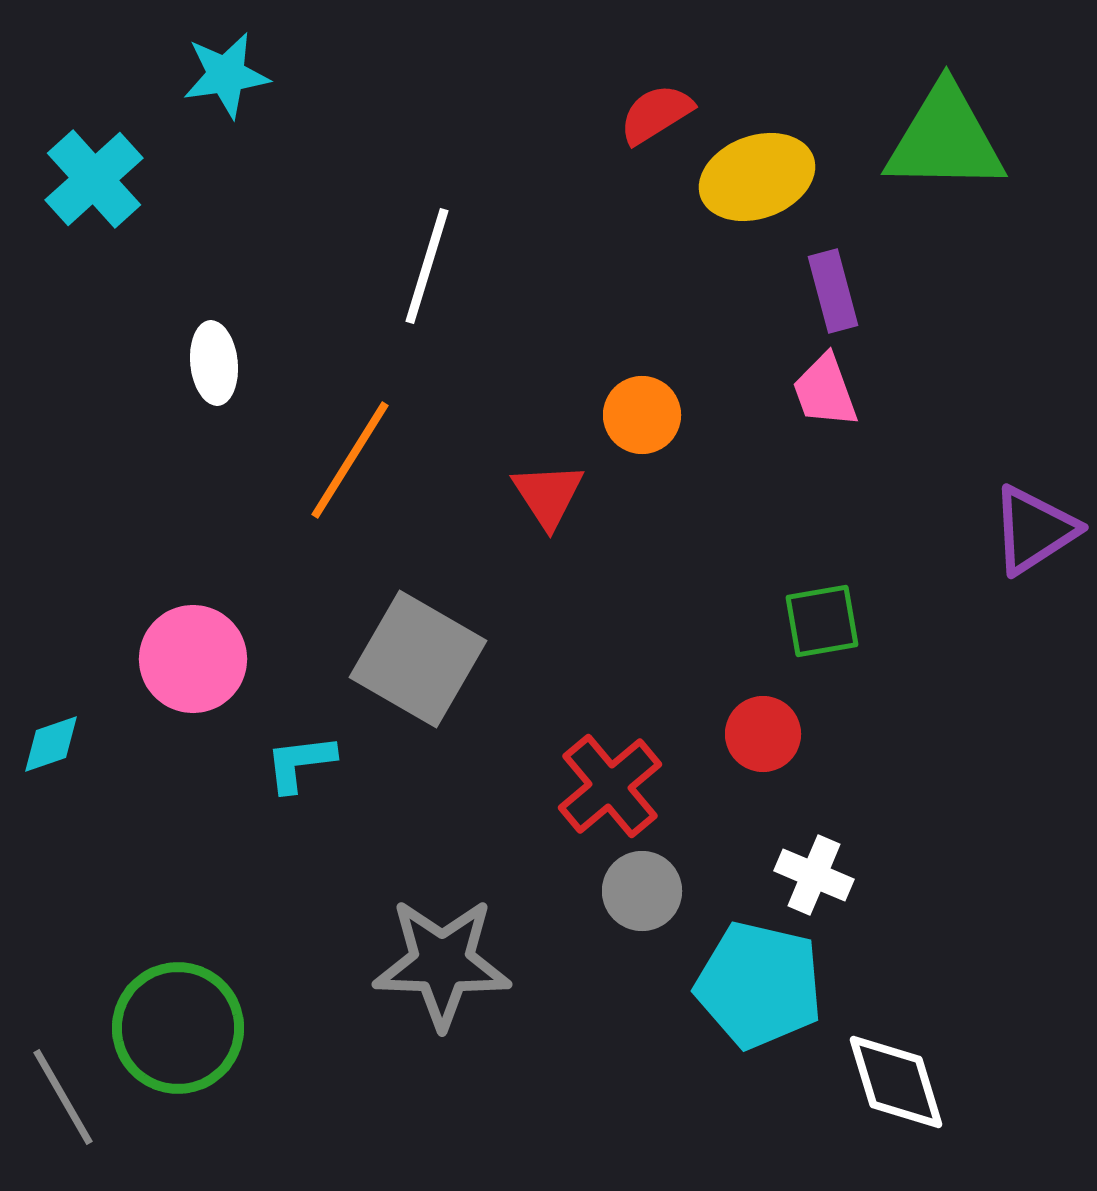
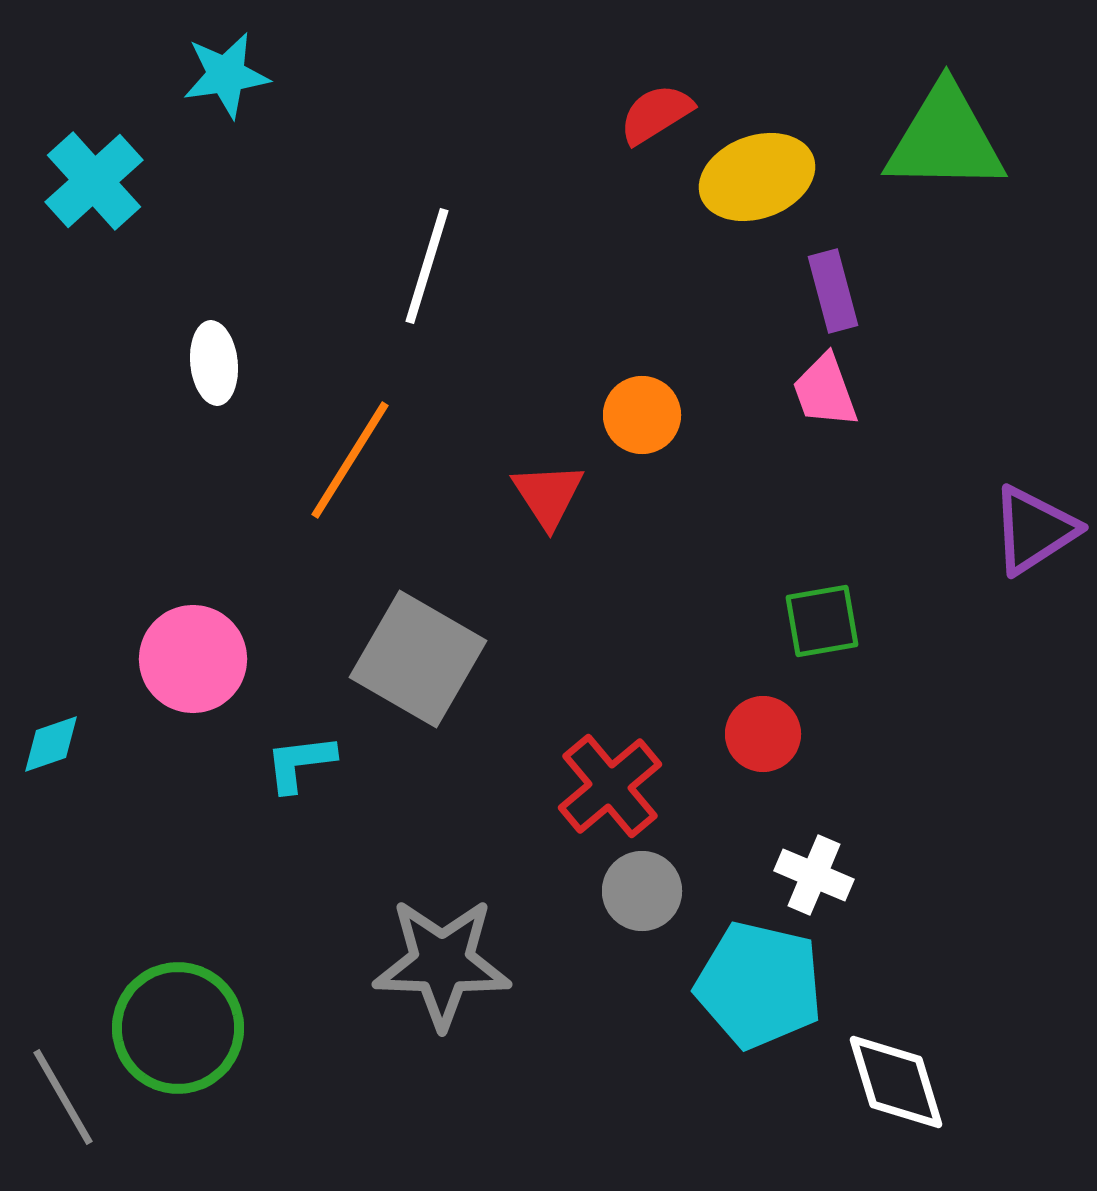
cyan cross: moved 2 px down
